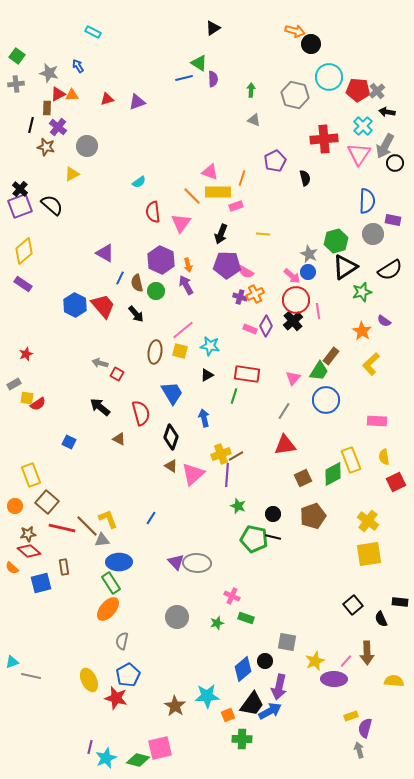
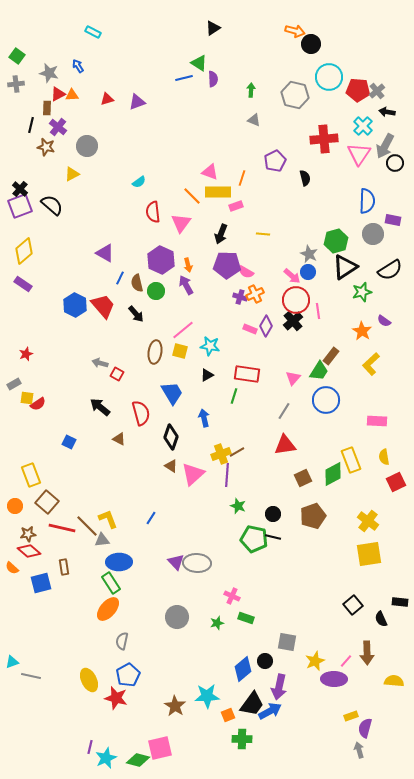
brown line at (236, 456): moved 1 px right, 4 px up
